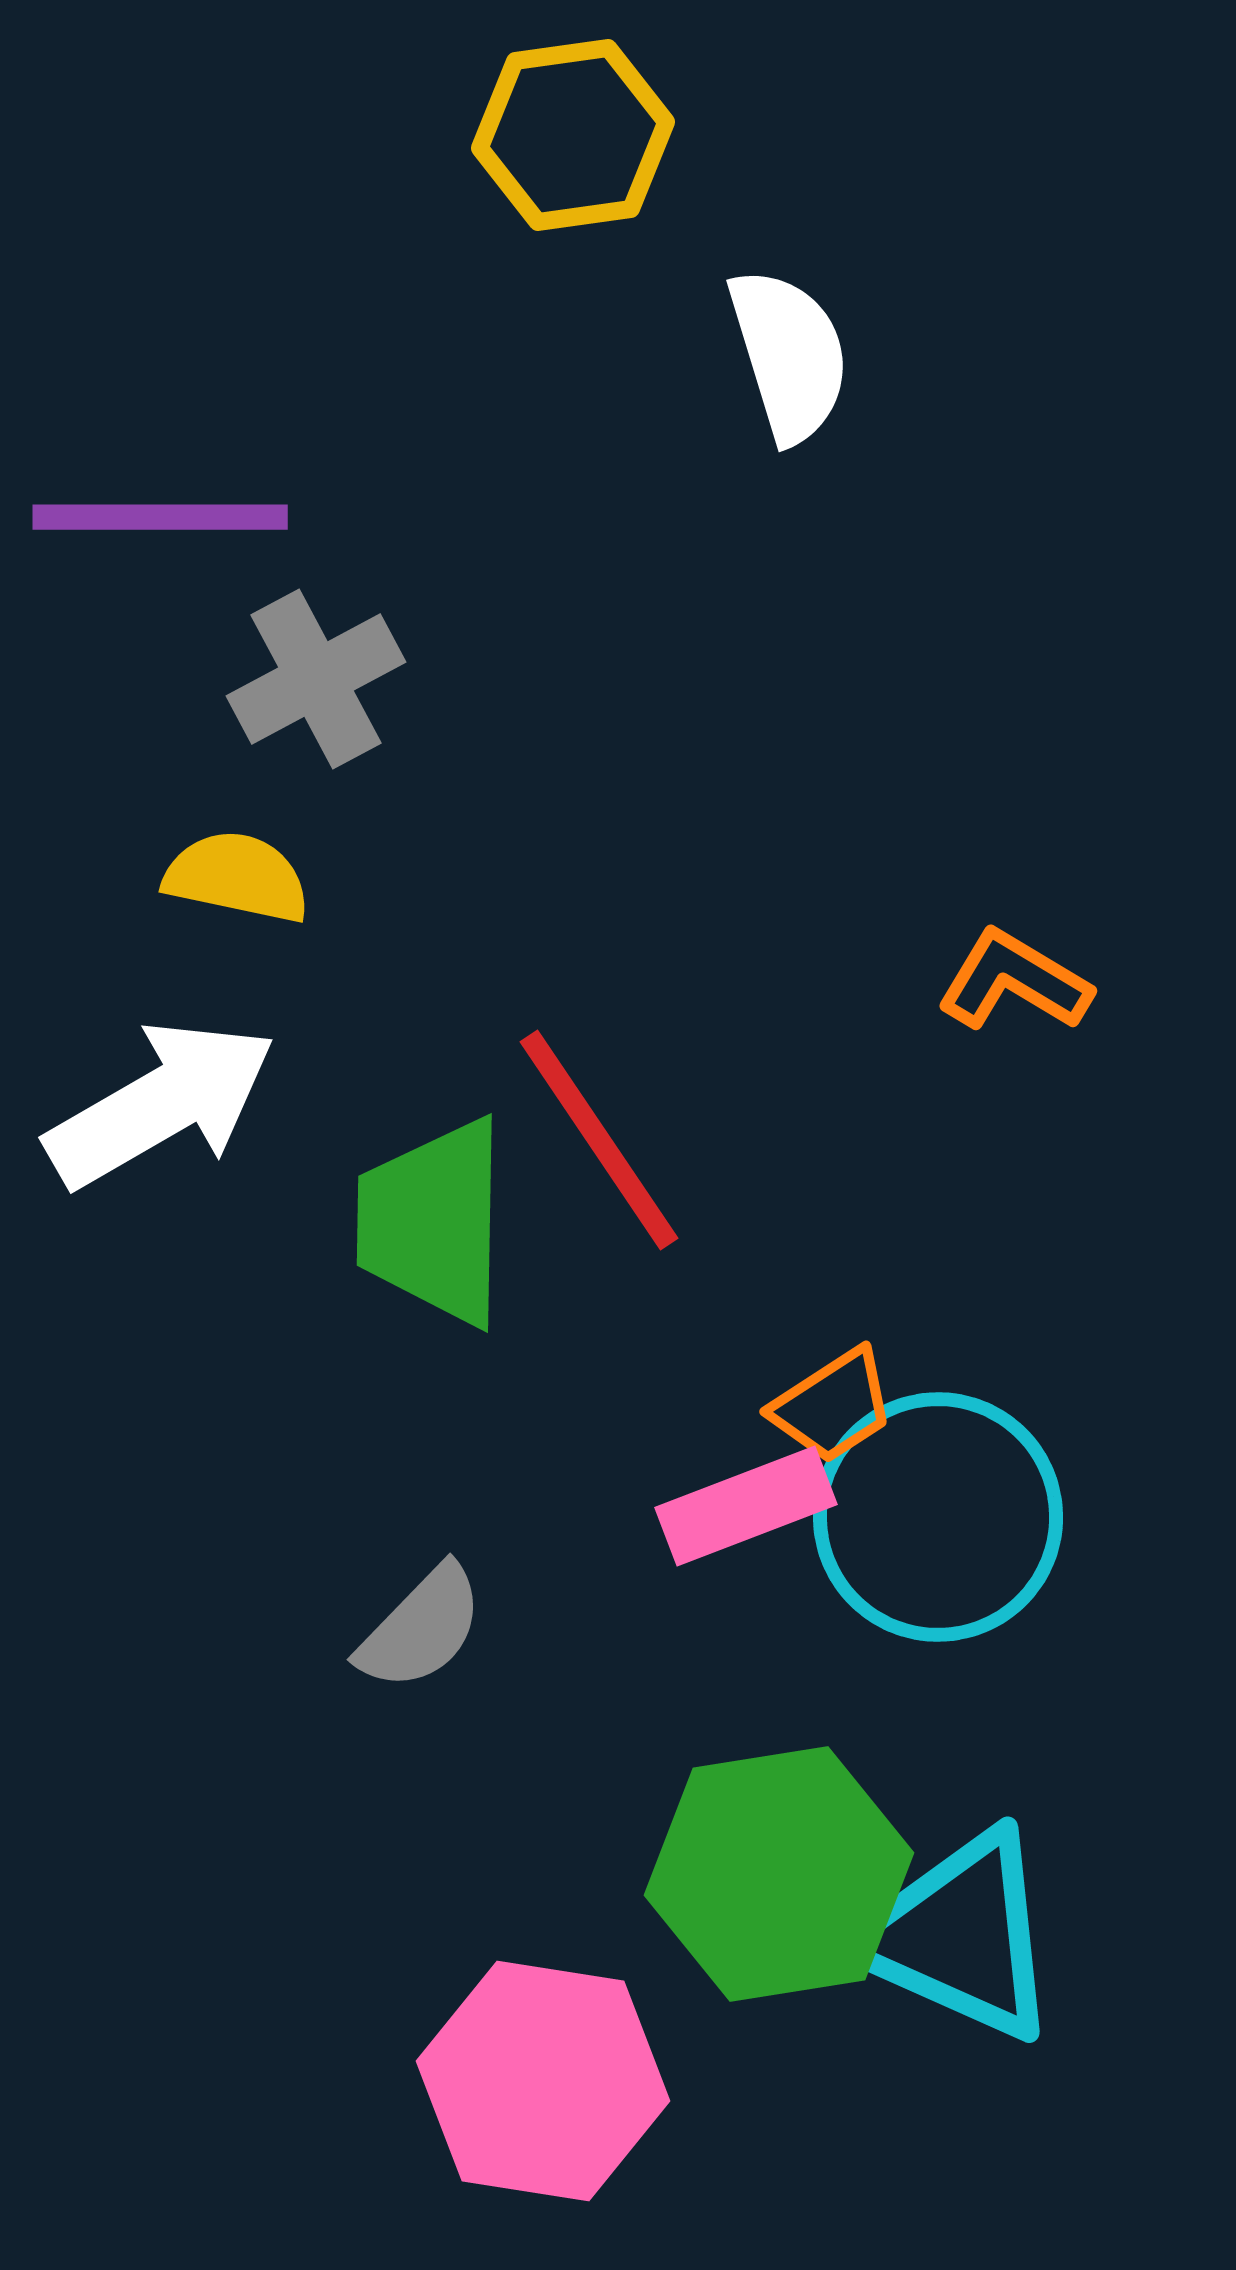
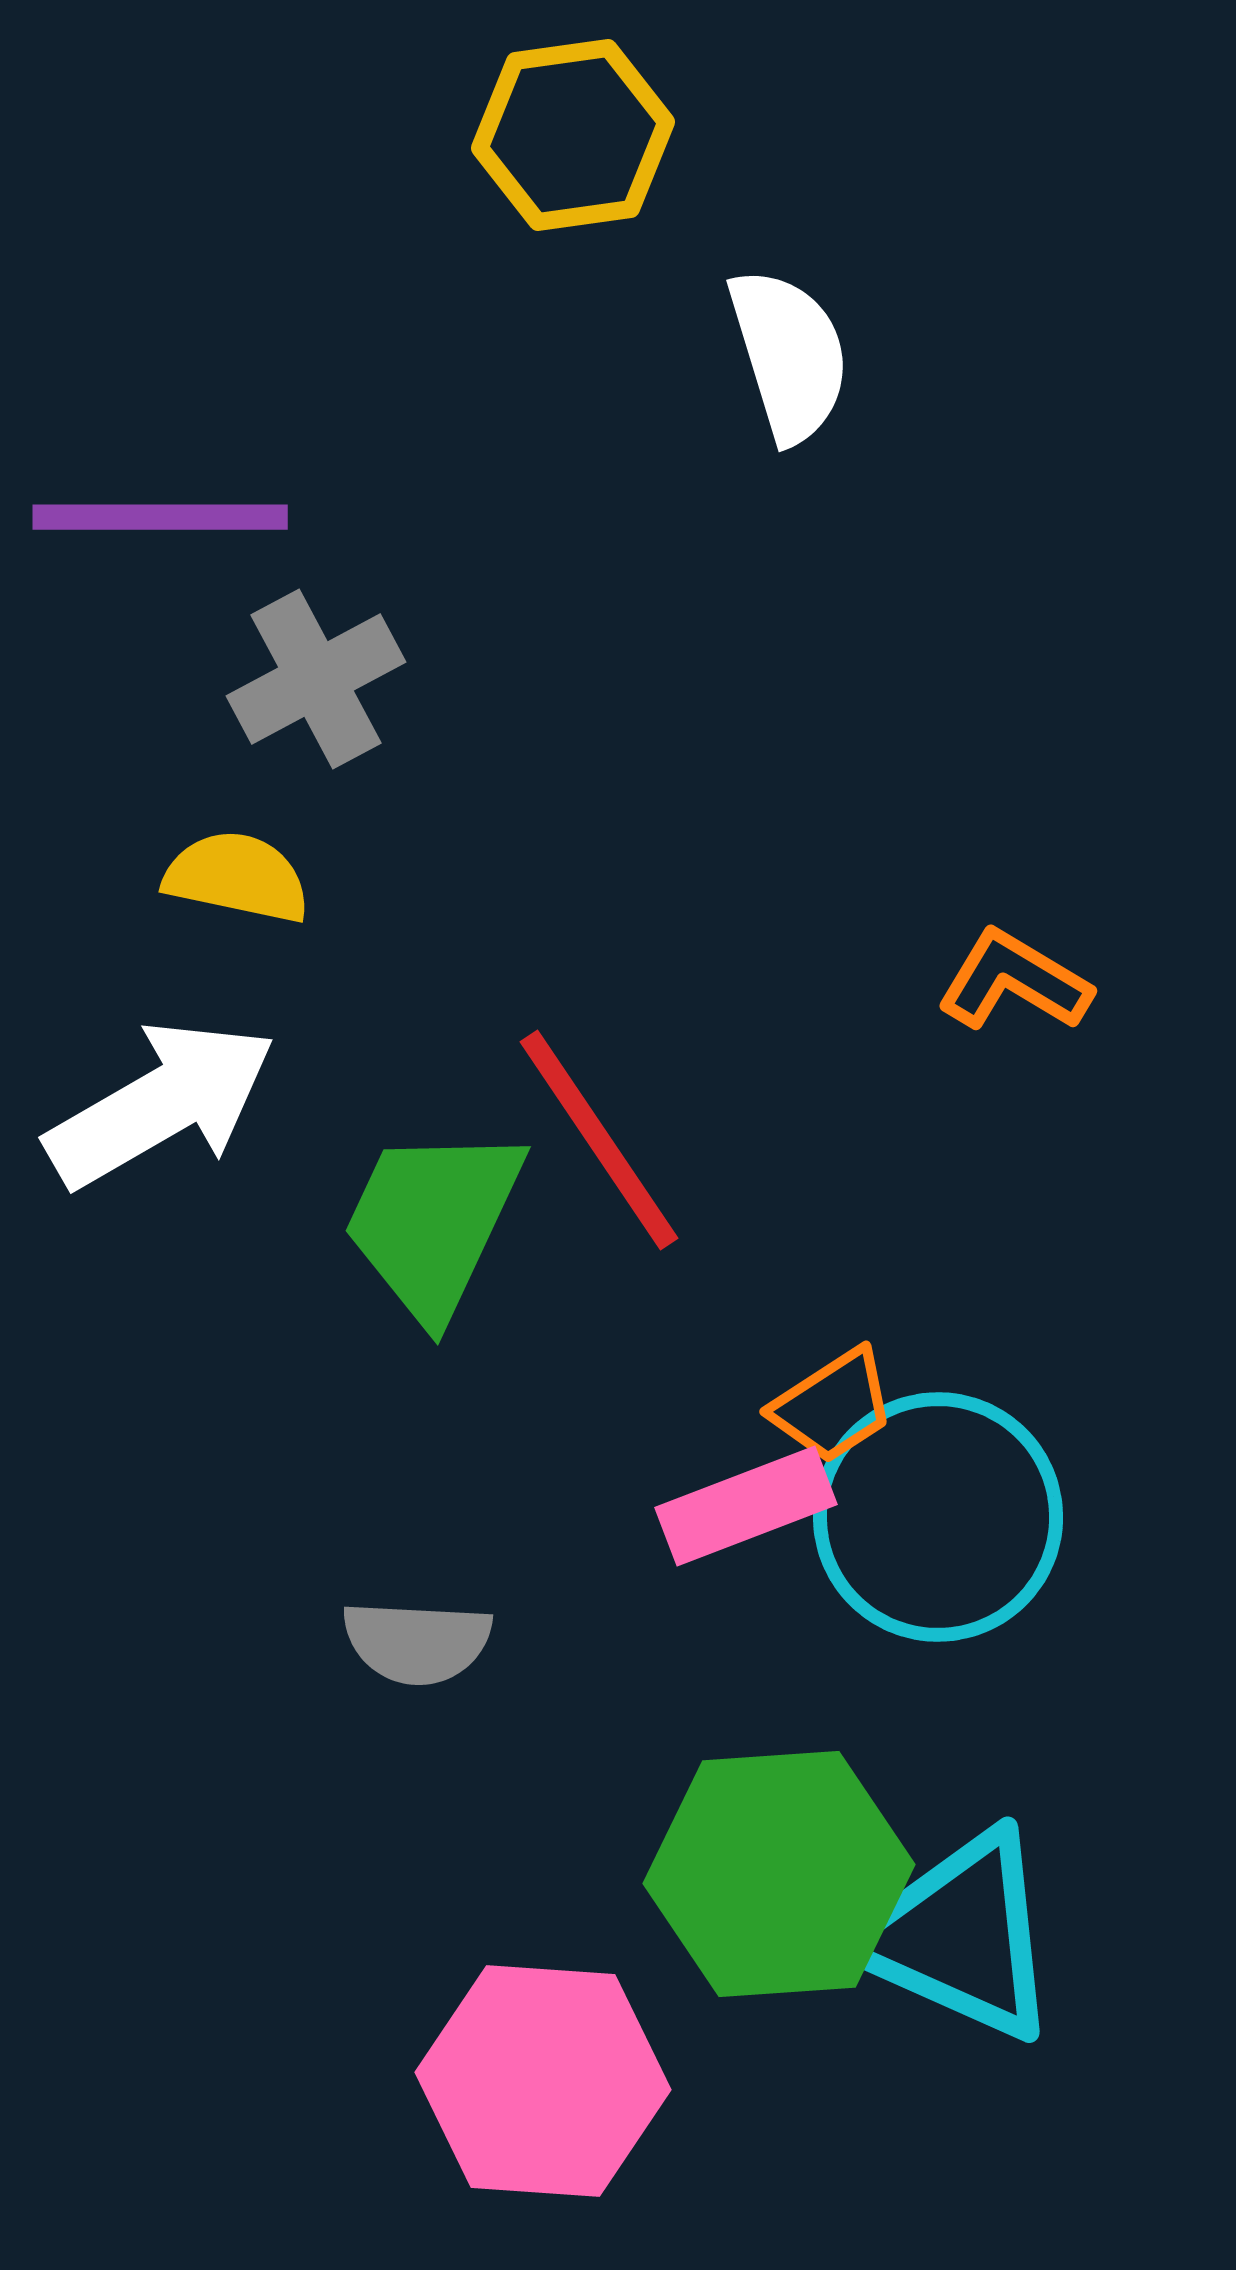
green trapezoid: rotated 24 degrees clockwise
gray semicircle: moved 4 px left, 14 px down; rotated 49 degrees clockwise
green hexagon: rotated 5 degrees clockwise
pink hexagon: rotated 5 degrees counterclockwise
